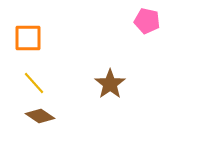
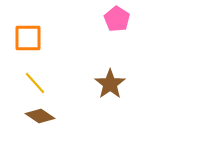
pink pentagon: moved 30 px left, 2 px up; rotated 20 degrees clockwise
yellow line: moved 1 px right
